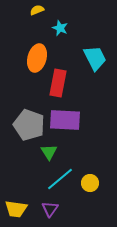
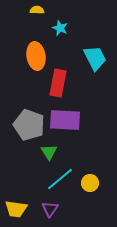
yellow semicircle: rotated 24 degrees clockwise
orange ellipse: moved 1 px left, 2 px up; rotated 24 degrees counterclockwise
